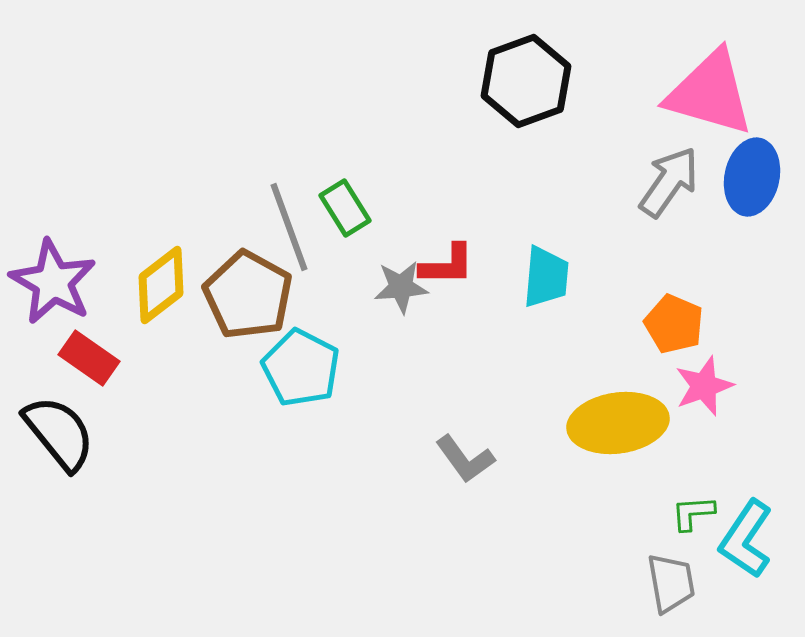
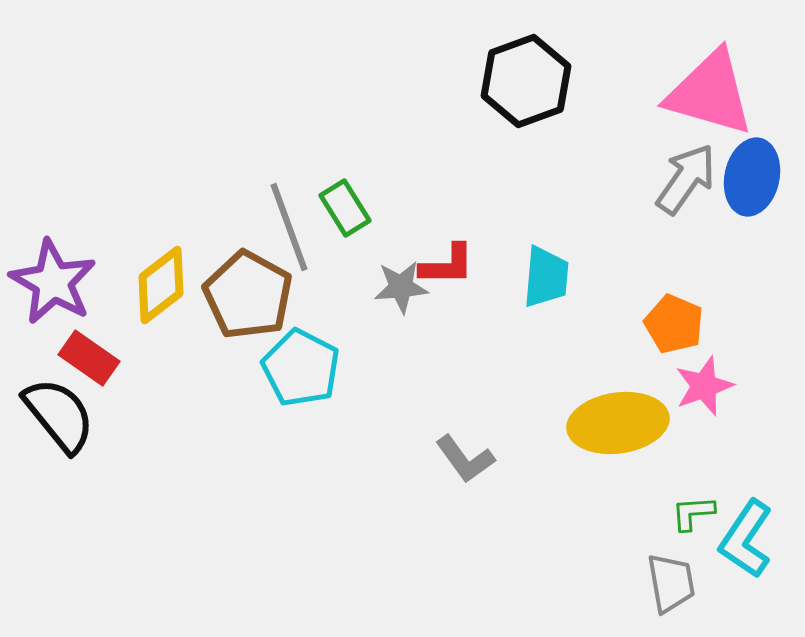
gray arrow: moved 17 px right, 3 px up
black semicircle: moved 18 px up
